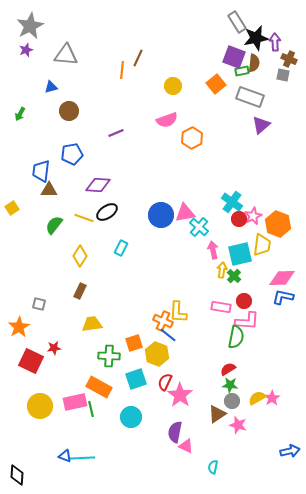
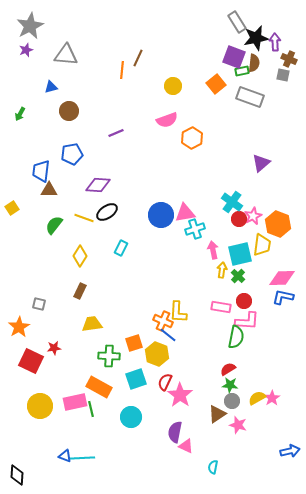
purple triangle at (261, 125): moved 38 px down
cyan cross at (199, 227): moved 4 px left, 2 px down; rotated 30 degrees clockwise
green cross at (234, 276): moved 4 px right
